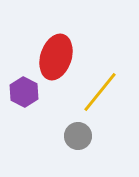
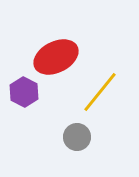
red ellipse: rotated 45 degrees clockwise
gray circle: moved 1 px left, 1 px down
